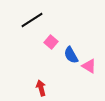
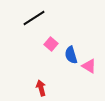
black line: moved 2 px right, 2 px up
pink square: moved 2 px down
blue semicircle: rotated 12 degrees clockwise
